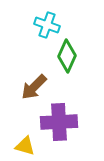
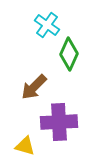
cyan cross: rotated 15 degrees clockwise
green diamond: moved 2 px right, 2 px up
